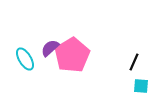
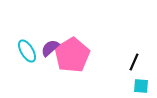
cyan ellipse: moved 2 px right, 8 px up
